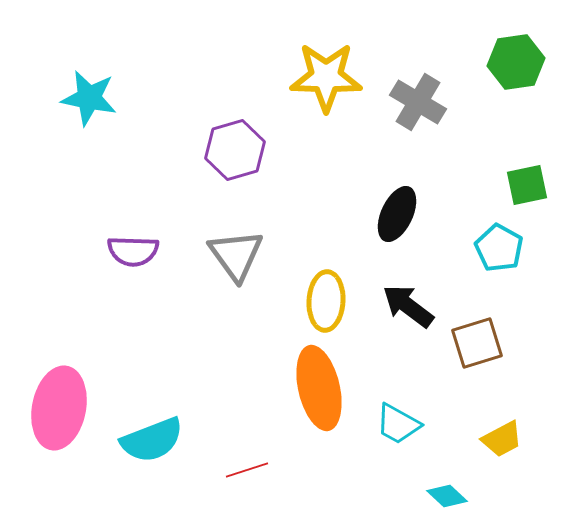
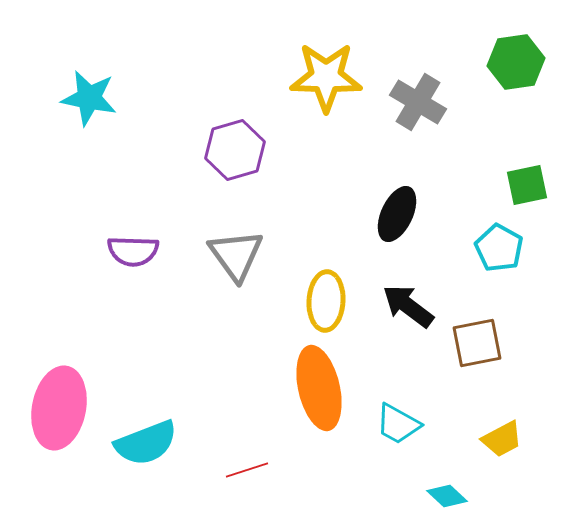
brown square: rotated 6 degrees clockwise
cyan semicircle: moved 6 px left, 3 px down
